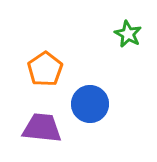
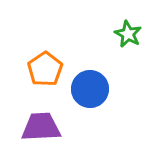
blue circle: moved 15 px up
purple trapezoid: moved 1 px left, 1 px up; rotated 9 degrees counterclockwise
